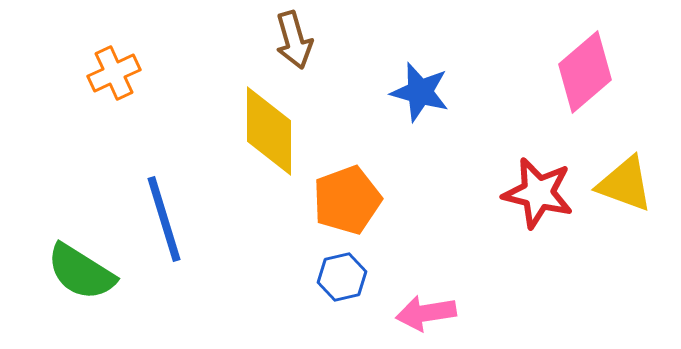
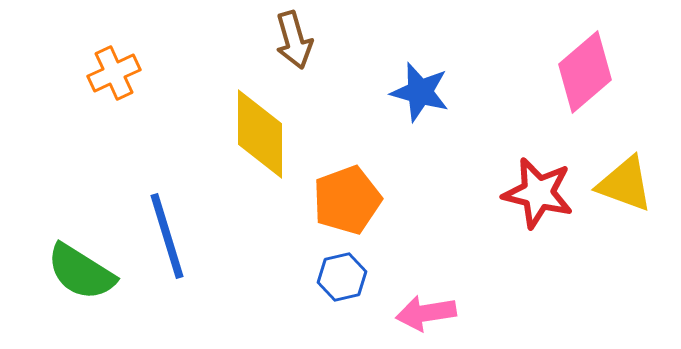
yellow diamond: moved 9 px left, 3 px down
blue line: moved 3 px right, 17 px down
